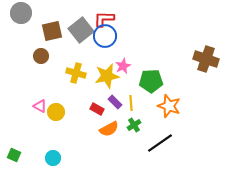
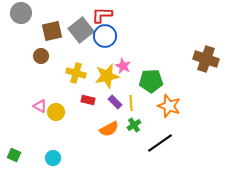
red L-shape: moved 2 px left, 4 px up
pink star: rotated 21 degrees counterclockwise
red rectangle: moved 9 px left, 9 px up; rotated 16 degrees counterclockwise
